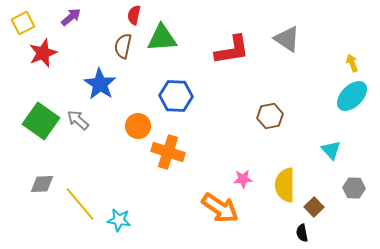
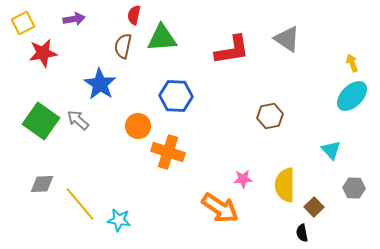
purple arrow: moved 3 px right, 2 px down; rotated 30 degrees clockwise
red star: rotated 12 degrees clockwise
